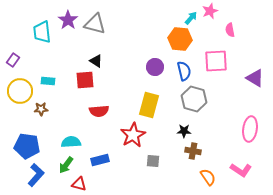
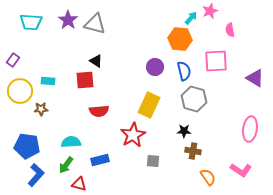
cyan trapezoid: moved 11 px left, 10 px up; rotated 80 degrees counterclockwise
yellow rectangle: rotated 10 degrees clockwise
